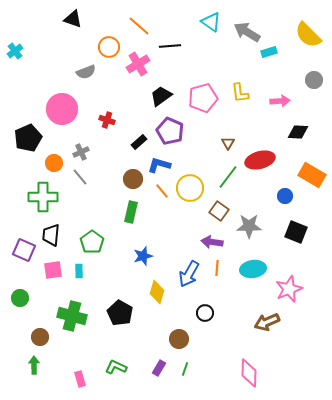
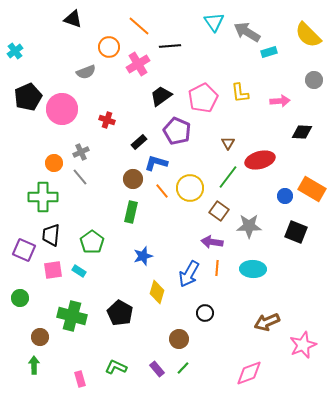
cyan triangle at (211, 22): moved 3 px right; rotated 20 degrees clockwise
pink pentagon at (203, 98): rotated 12 degrees counterclockwise
purple pentagon at (170, 131): moved 7 px right
black diamond at (298, 132): moved 4 px right
black pentagon at (28, 138): moved 41 px up
blue L-shape at (159, 165): moved 3 px left, 2 px up
orange rectangle at (312, 175): moved 14 px down
cyan ellipse at (253, 269): rotated 10 degrees clockwise
cyan rectangle at (79, 271): rotated 56 degrees counterclockwise
pink star at (289, 289): moved 14 px right, 56 px down
purple rectangle at (159, 368): moved 2 px left, 1 px down; rotated 70 degrees counterclockwise
green line at (185, 369): moved 2 px left, 1 px up; rotated 24 degrees clockwise
pink diamond at (249, 373): rotated 68 degrees clockwise
